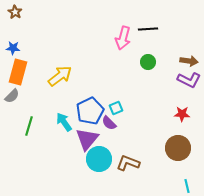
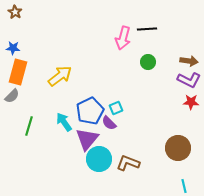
black line: moved 1 px left
red star: moved 9 px right, 12 px up
cyan line: moved 3 px left
